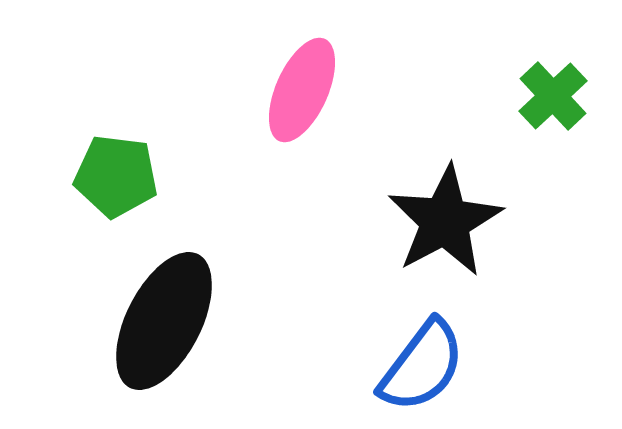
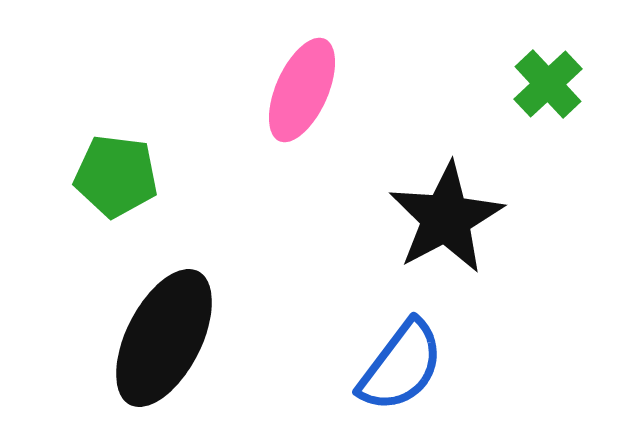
green cross: moved 5 px left, 12 px up
black star: moved 1 px right, 3 px up
black ellipse: moved 17 px down
blue semicircle: moved 21 px left
